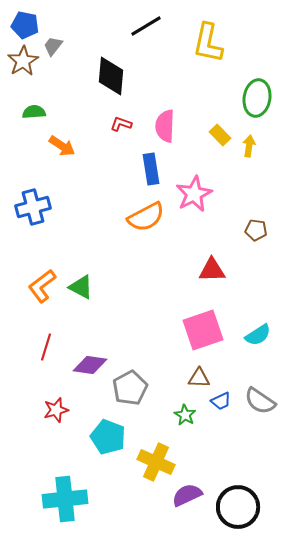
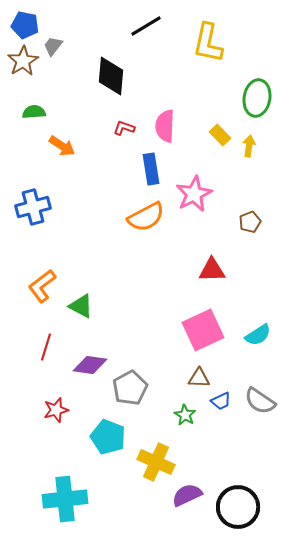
red L-shape: moved 3 px right, 4 px down
brown pentagon: moved 6 px left, 8 px up; rotated 30 degrees counterclockwise
green triangle: moved 19 px down
pink square: rotated 6 degrees counterclockwise
